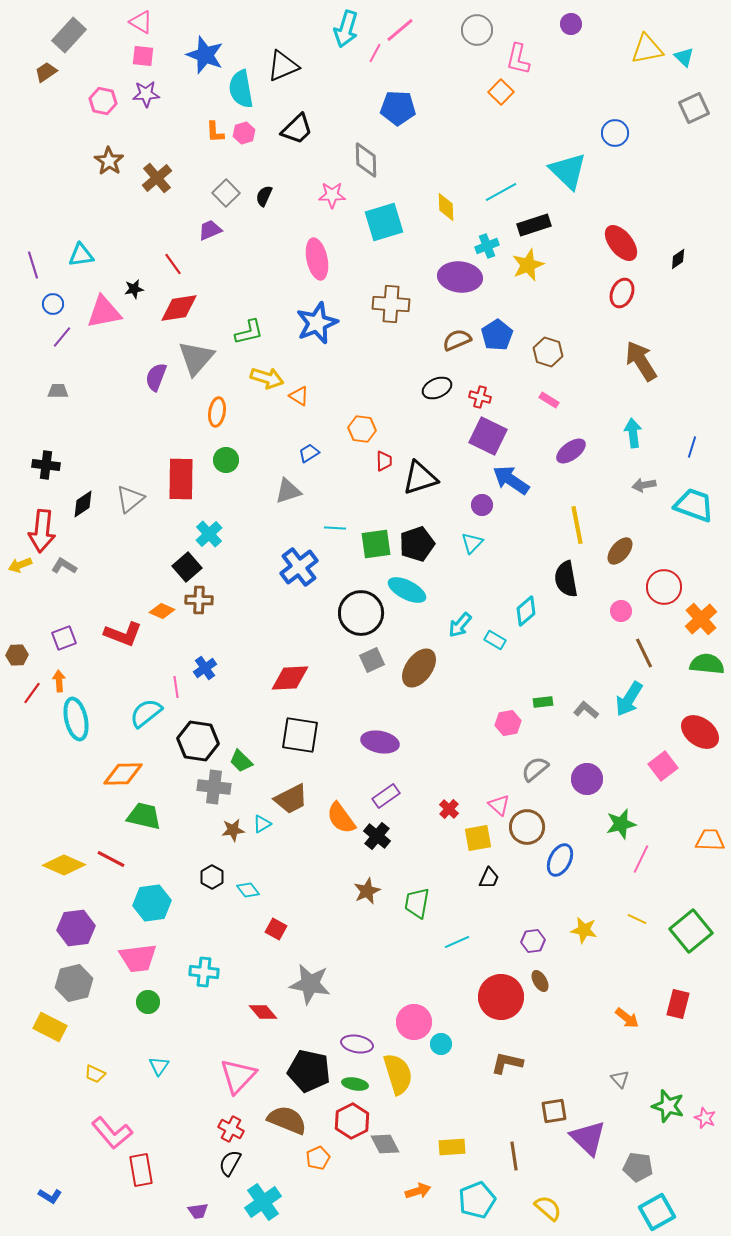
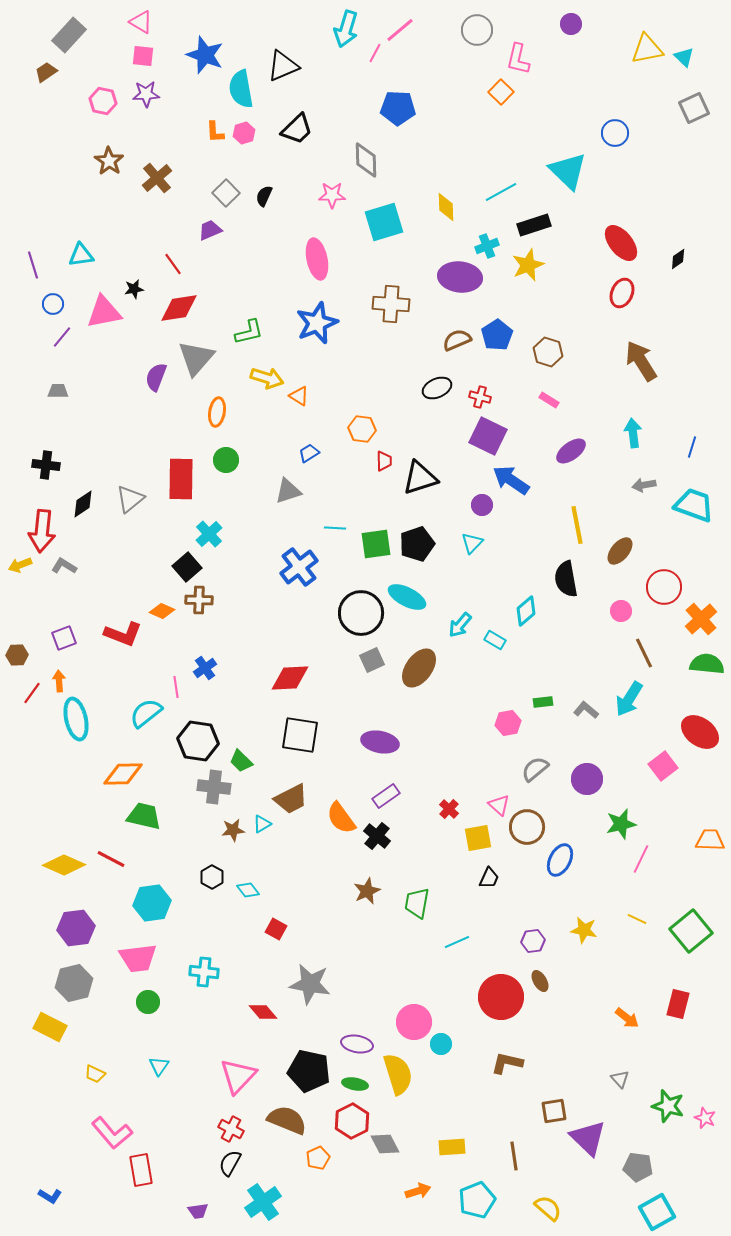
cyan ellipse at (407, 590): moved 7 px down
